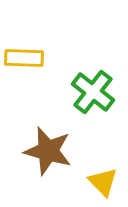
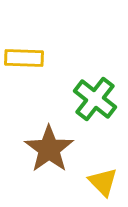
green cross: moved 2 px right, 7 px down
brown star: moved 1 px right, 2 px up; rotated 21 degrees clockwise
